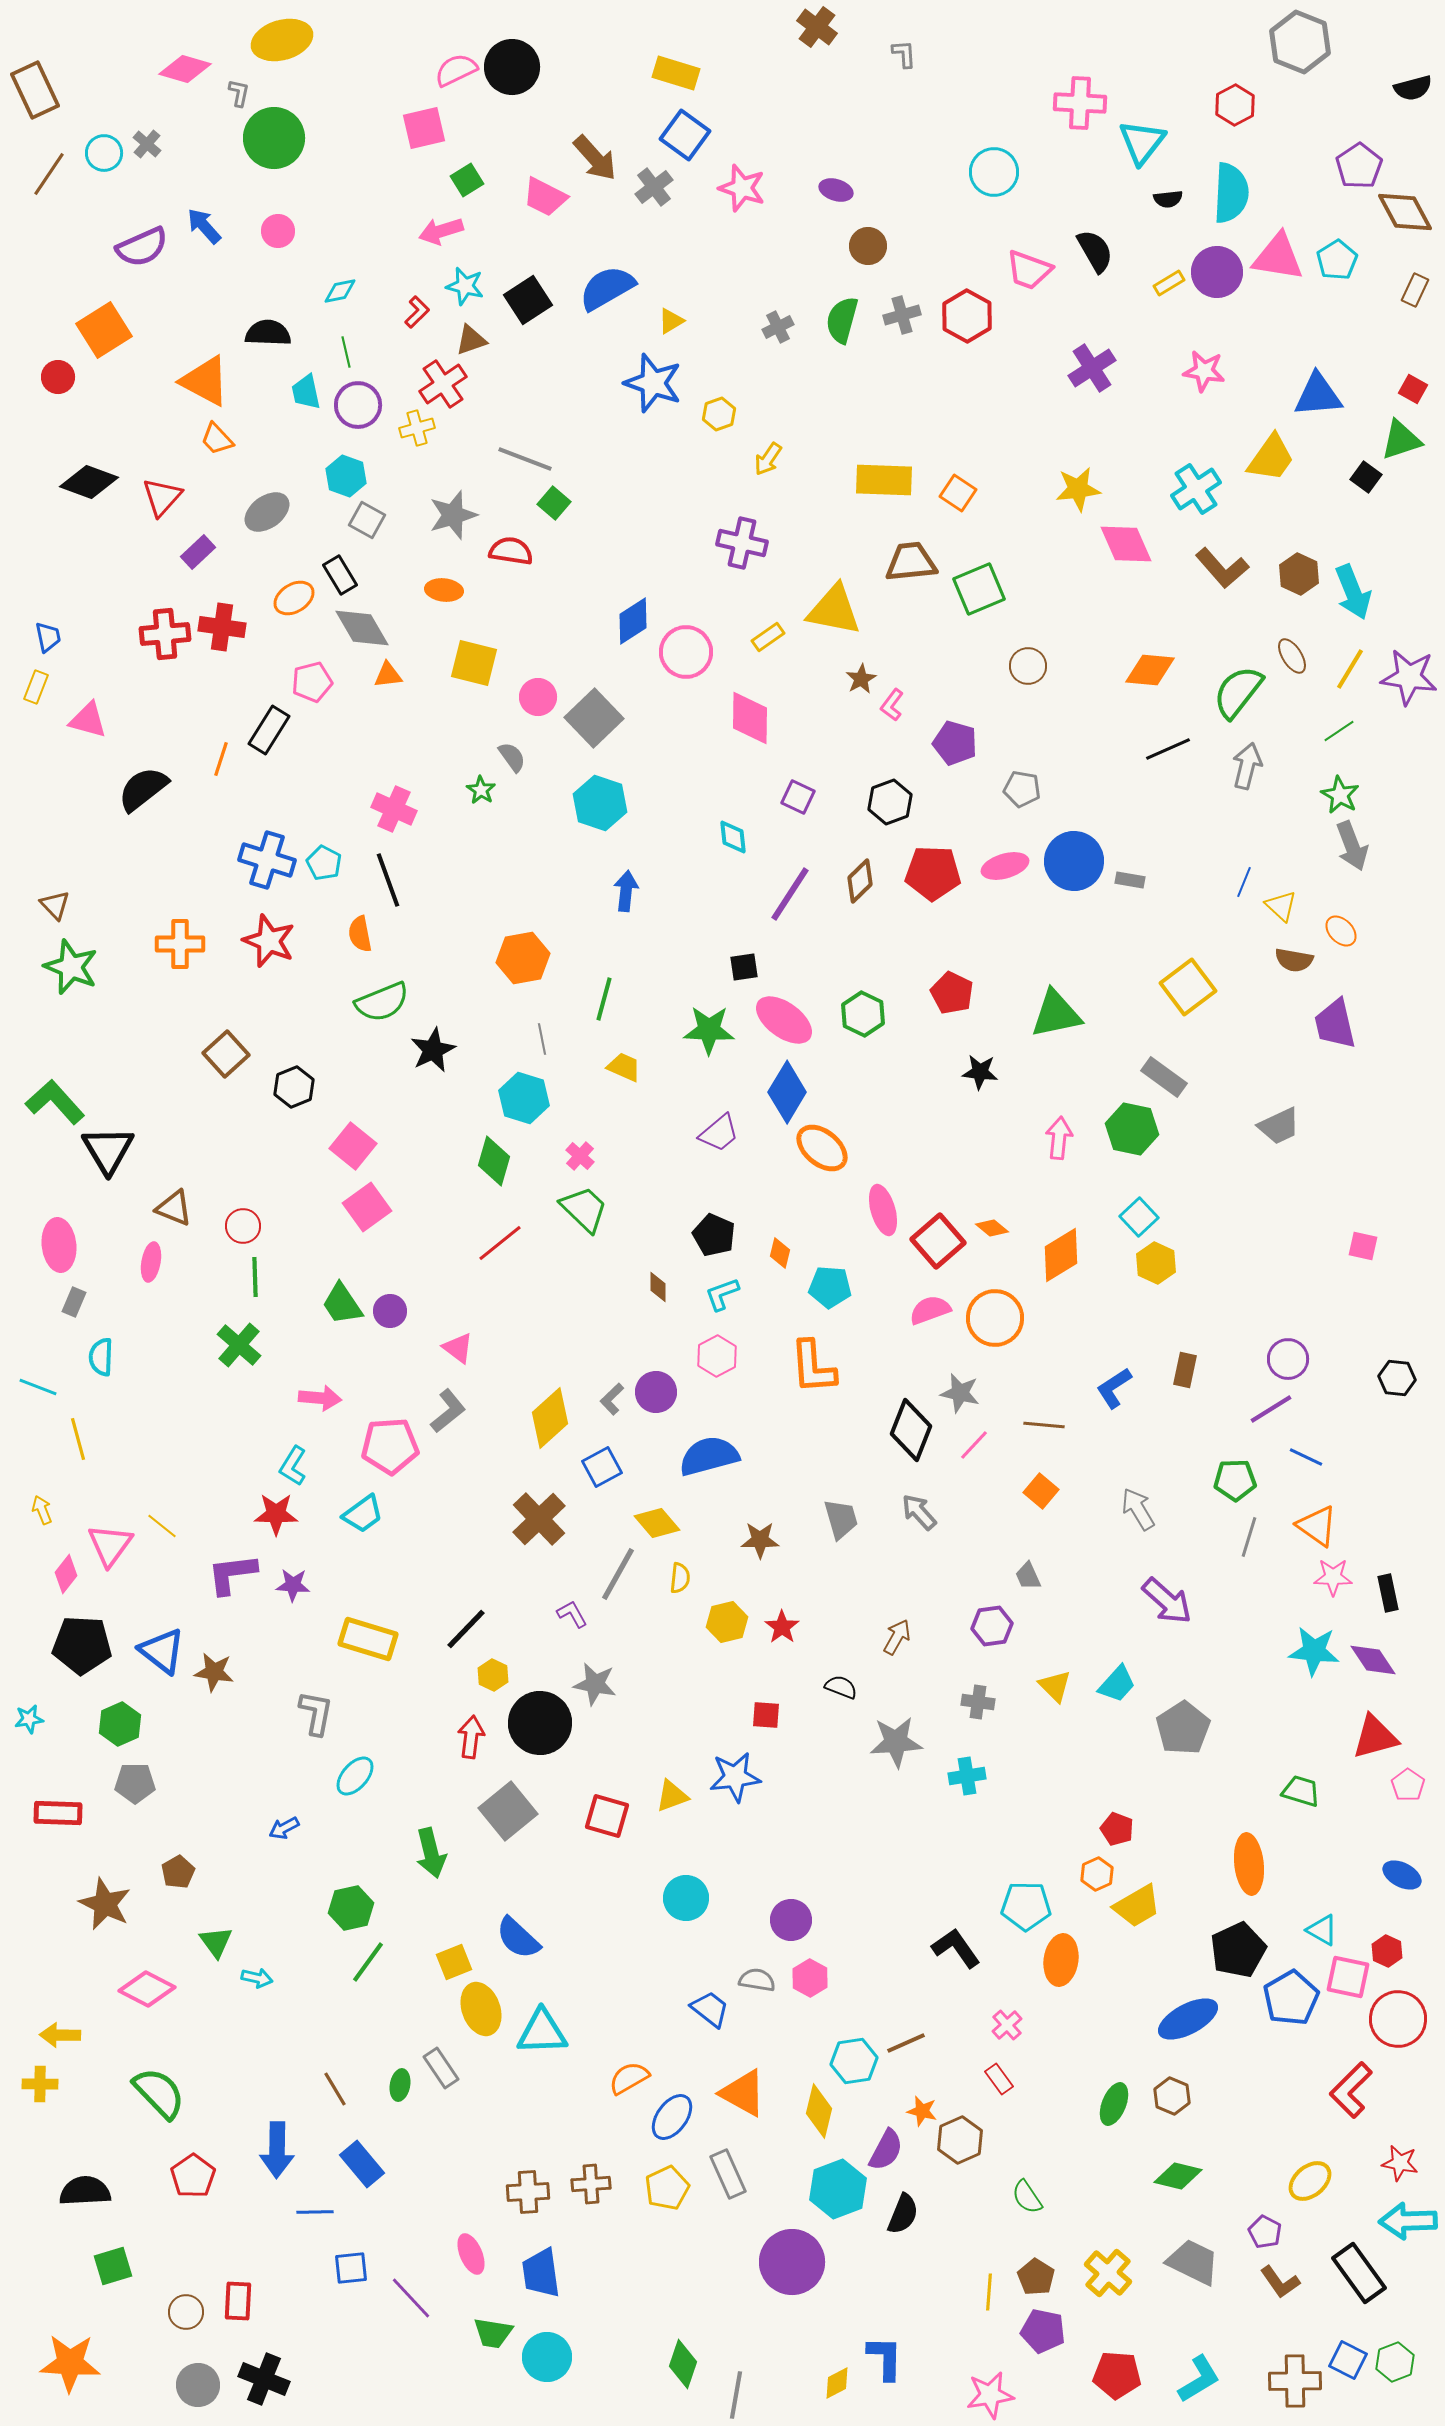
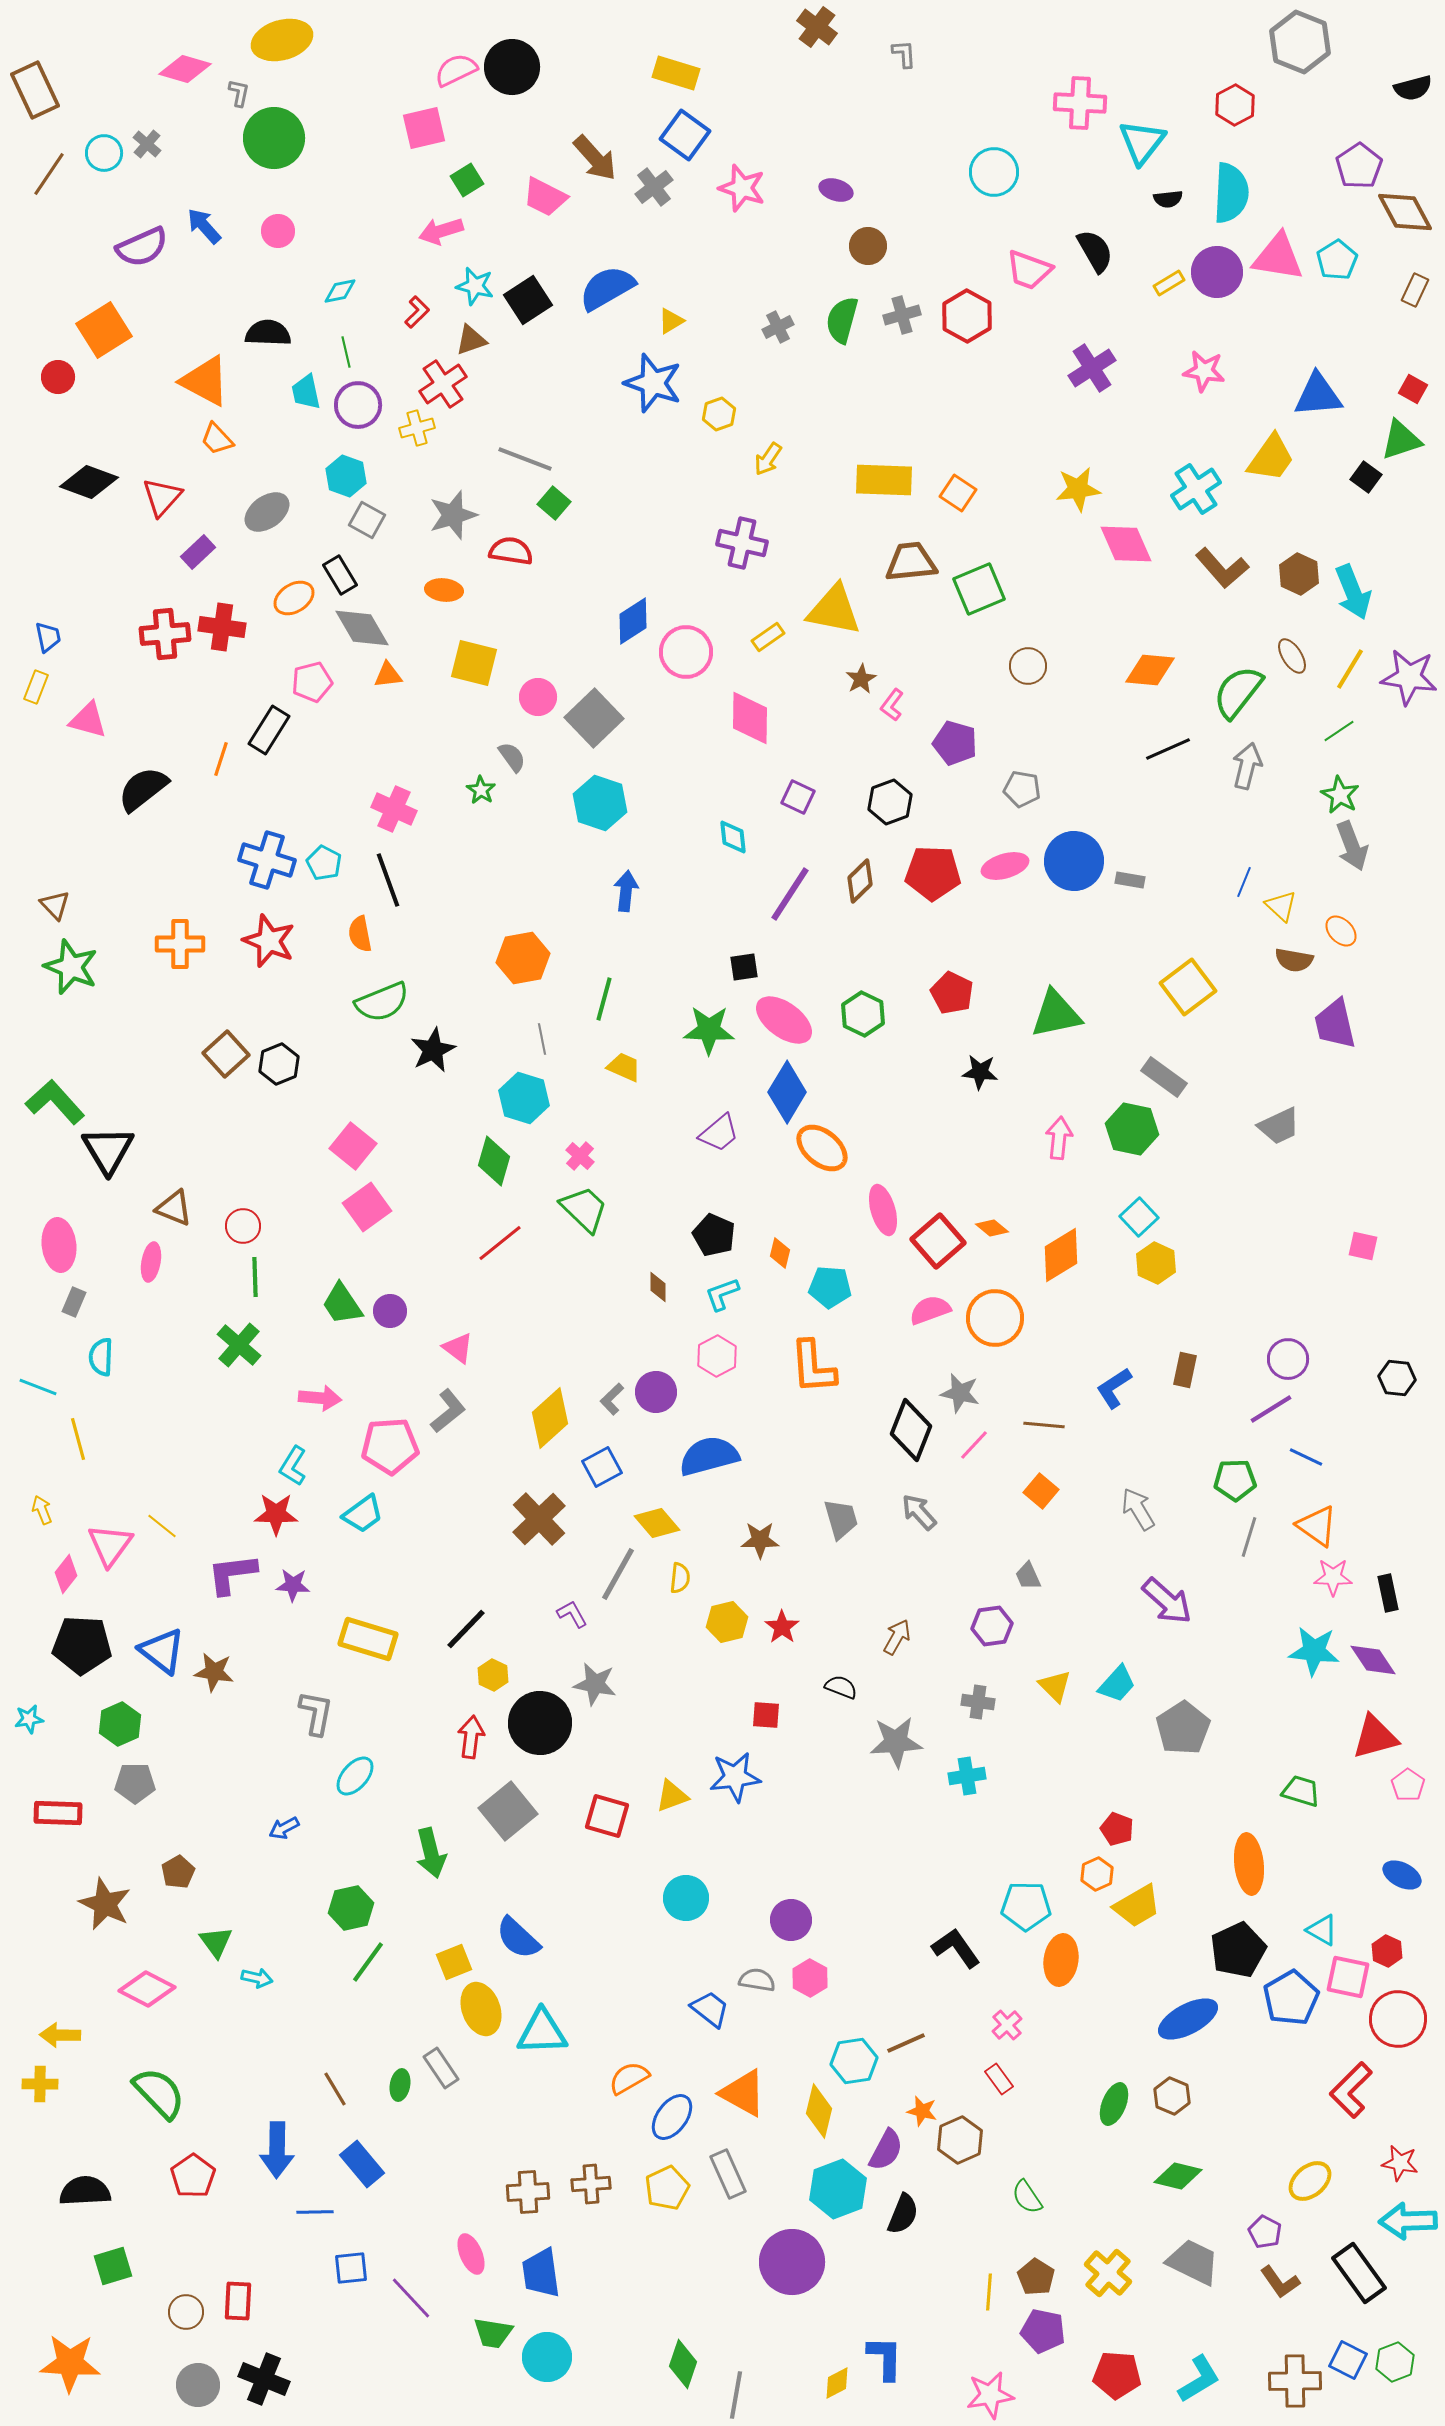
cyan star at (465, 286): moved 10 px right
black hexagon at (294, 1087): moved 15 px left, 23 px up
